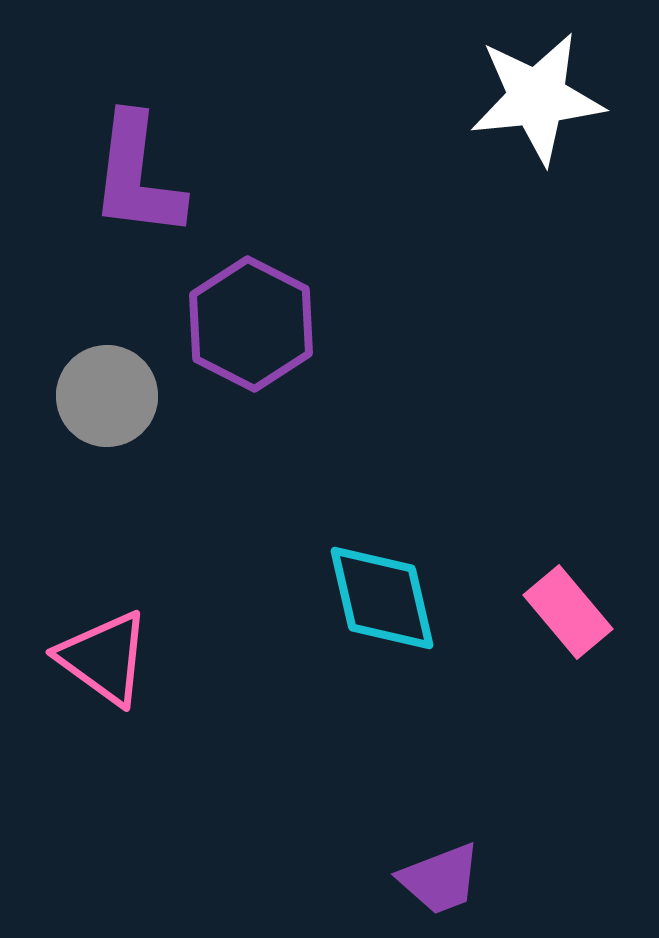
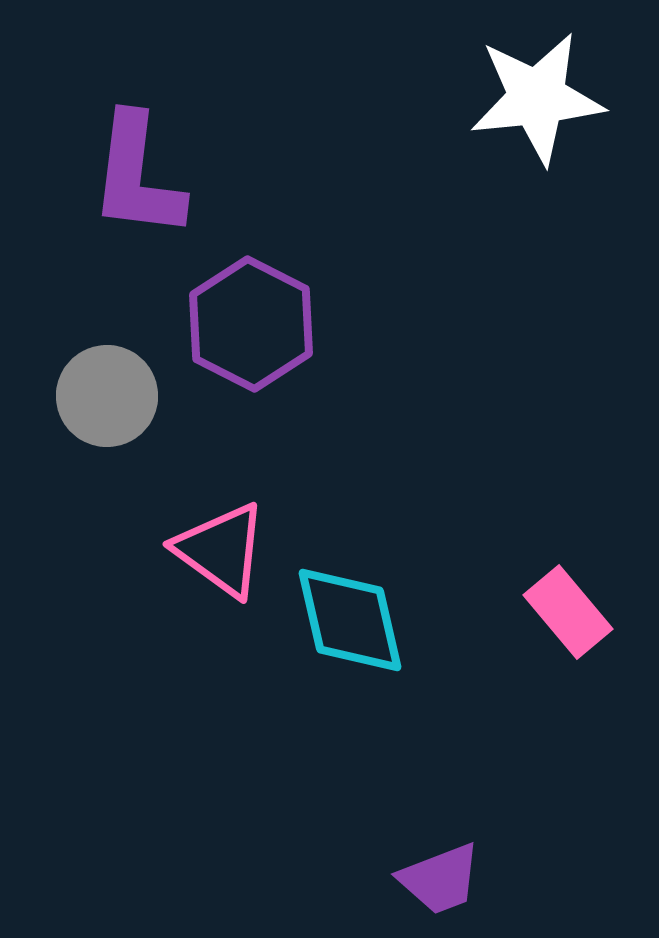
cyan diamond: moved 32 px left, 22 px down
pink triangle: moved 117 px right, 108 px up
